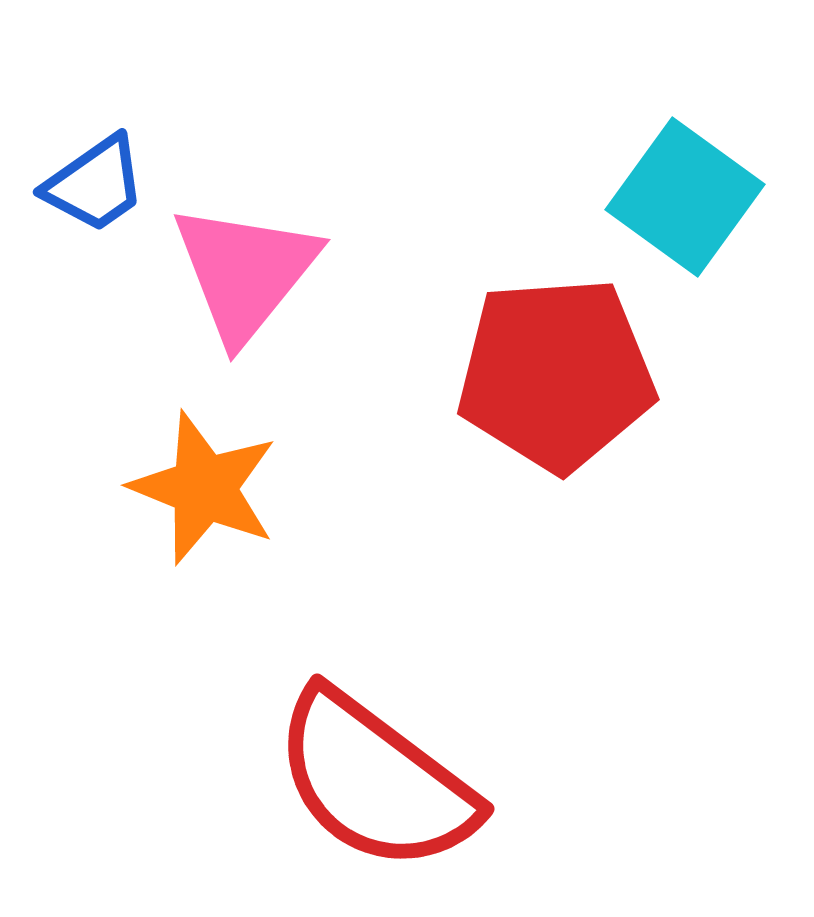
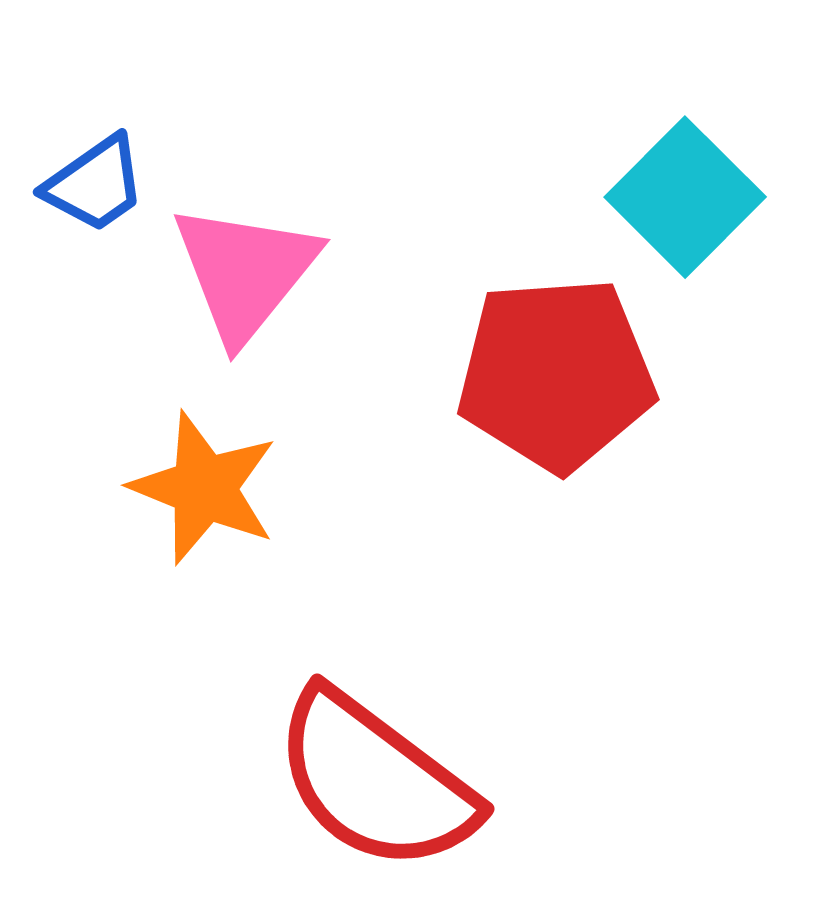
cyan square: rotated 9 degrees clockwise
